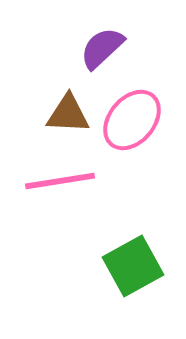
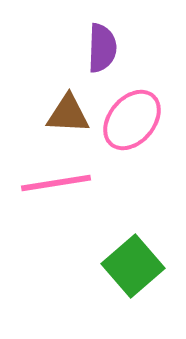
purple semicircle: rotated 135 degrees clockwise
pink line: moved 4 px left, 2 px down
green square: rotated 12 degrees counterclockwise
